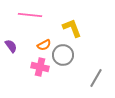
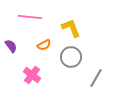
pink line: moved 2 px down
yellow L-shape: moved 1 px left
gray circle: moved 8 px right, 2 px down
pink cross: moved 8 px left, 8 px down; rotated 24 degrees clockwise
